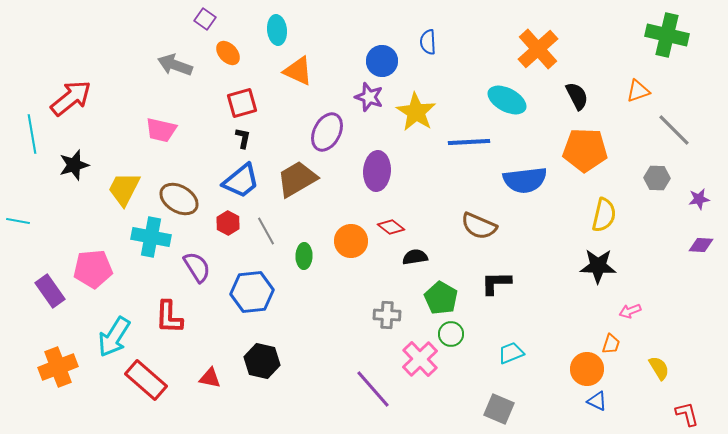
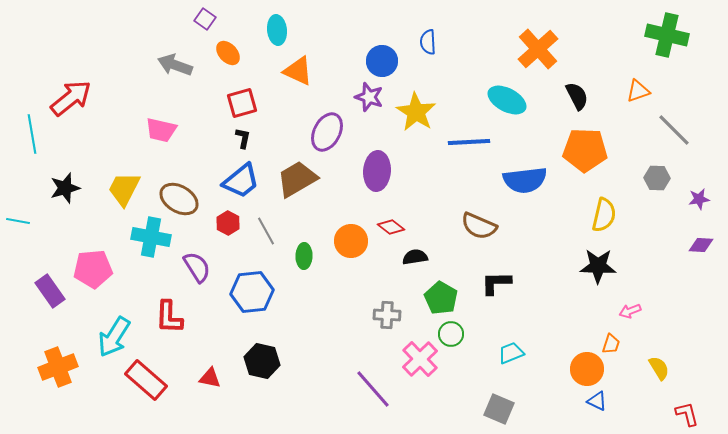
black star at (74, 165): moved 9 px left, 23 px down
